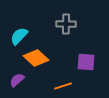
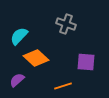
gray cross: rotated 18 degrees clockwise
